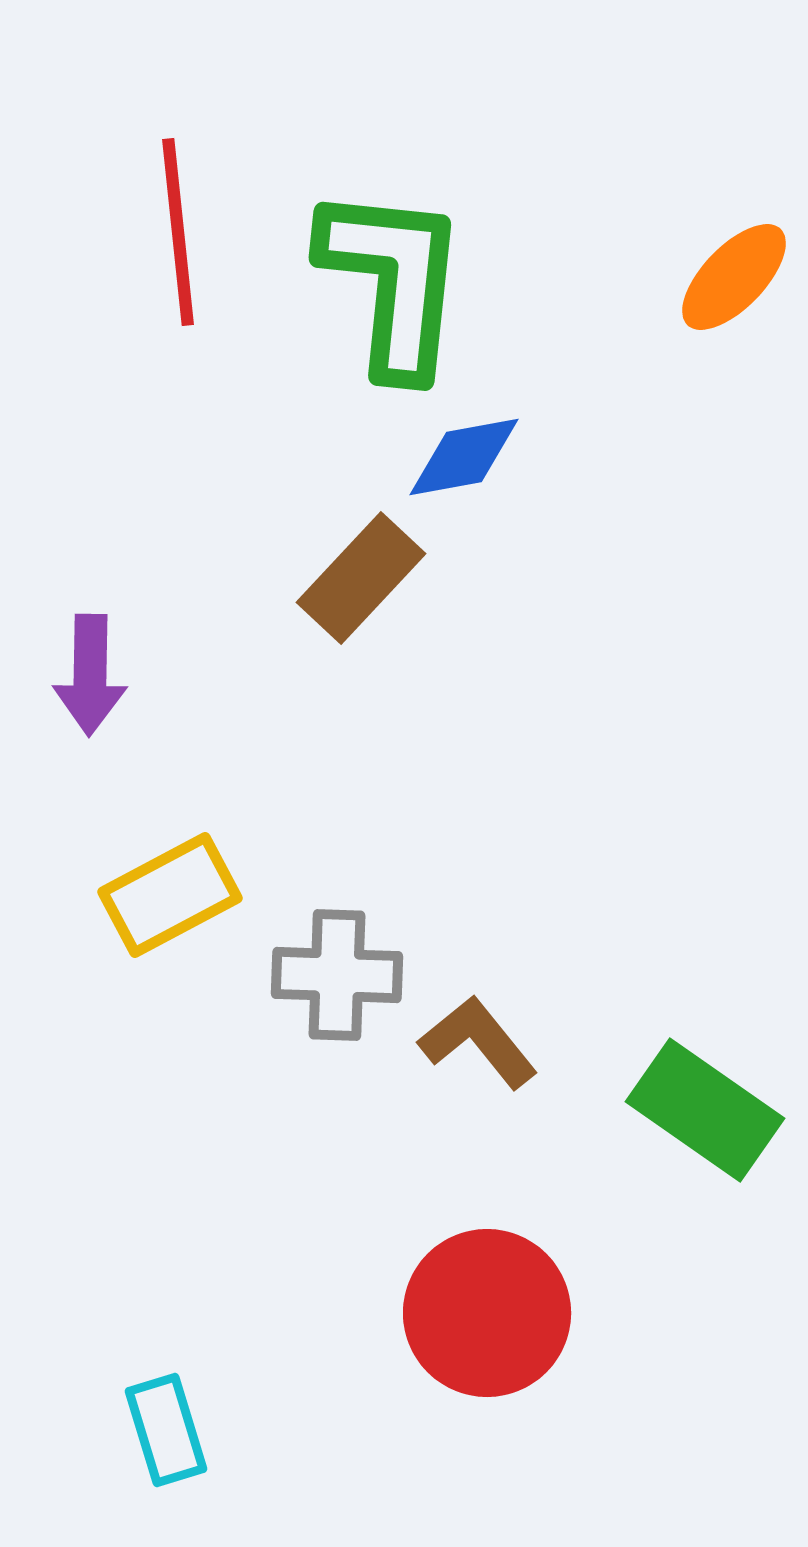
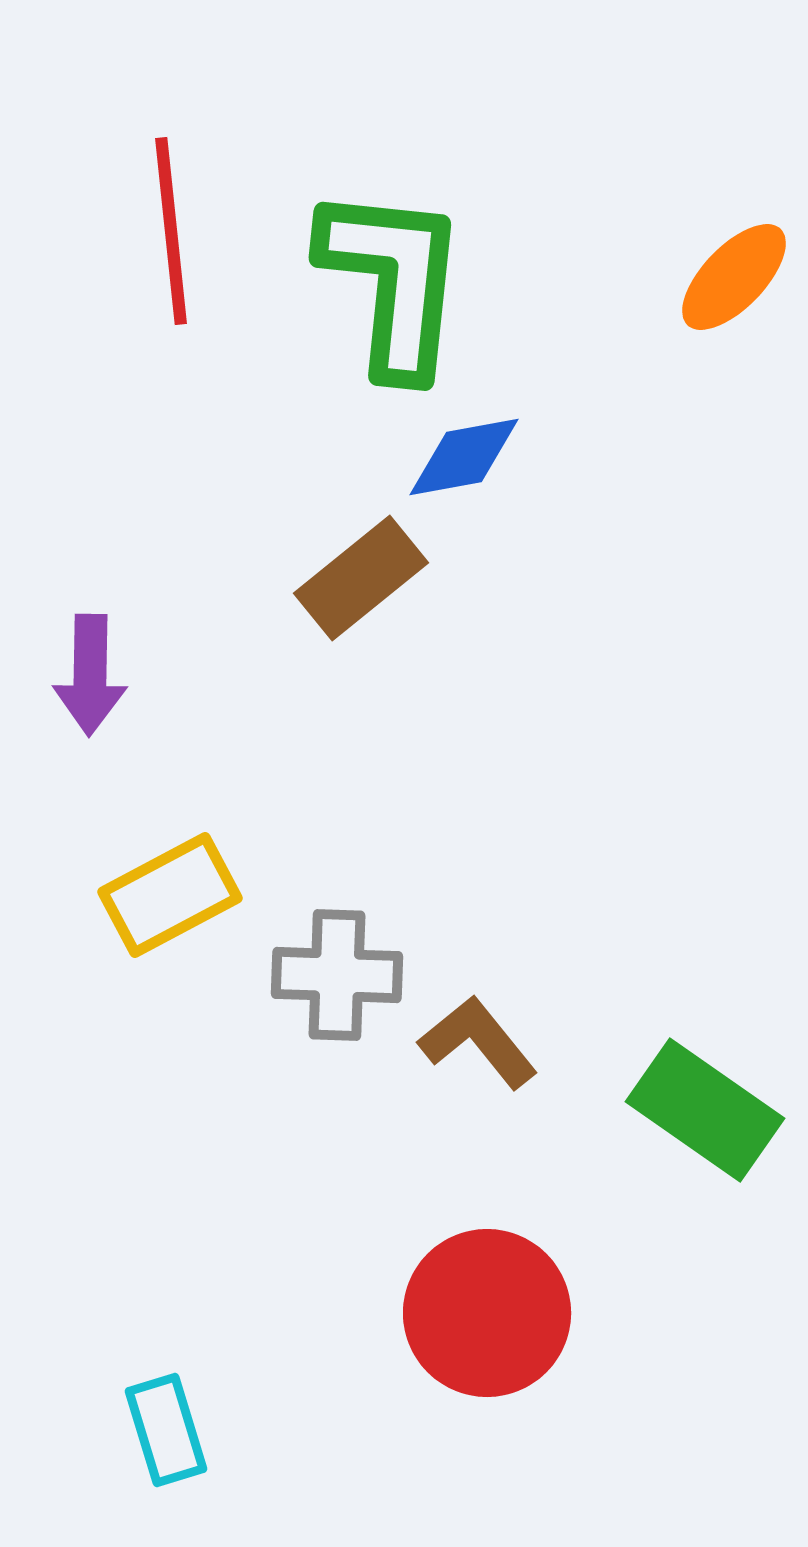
red line: moved 7 px left, 1 px up
brown rectangle: rotated 8 degrees clockwise
